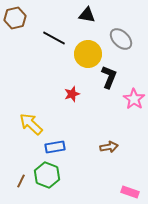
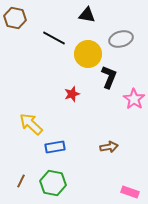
brown hexagon: rotated 25 degrees clockwise
gray ellipse: rotated 60 degrees counterclockwise
green hexagon: moved 6 px right, 8 px down; rotated 10 degrees counterclockwise
